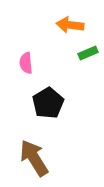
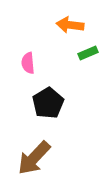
pink semicircle: moved 2 px right
brown arrow: rotated 105 degrees counterclockwise
